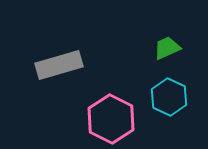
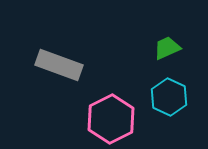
gray rectangle: rotated 36 degrees clockwise
pink hexagon: rotated 6 degrees clockwise
